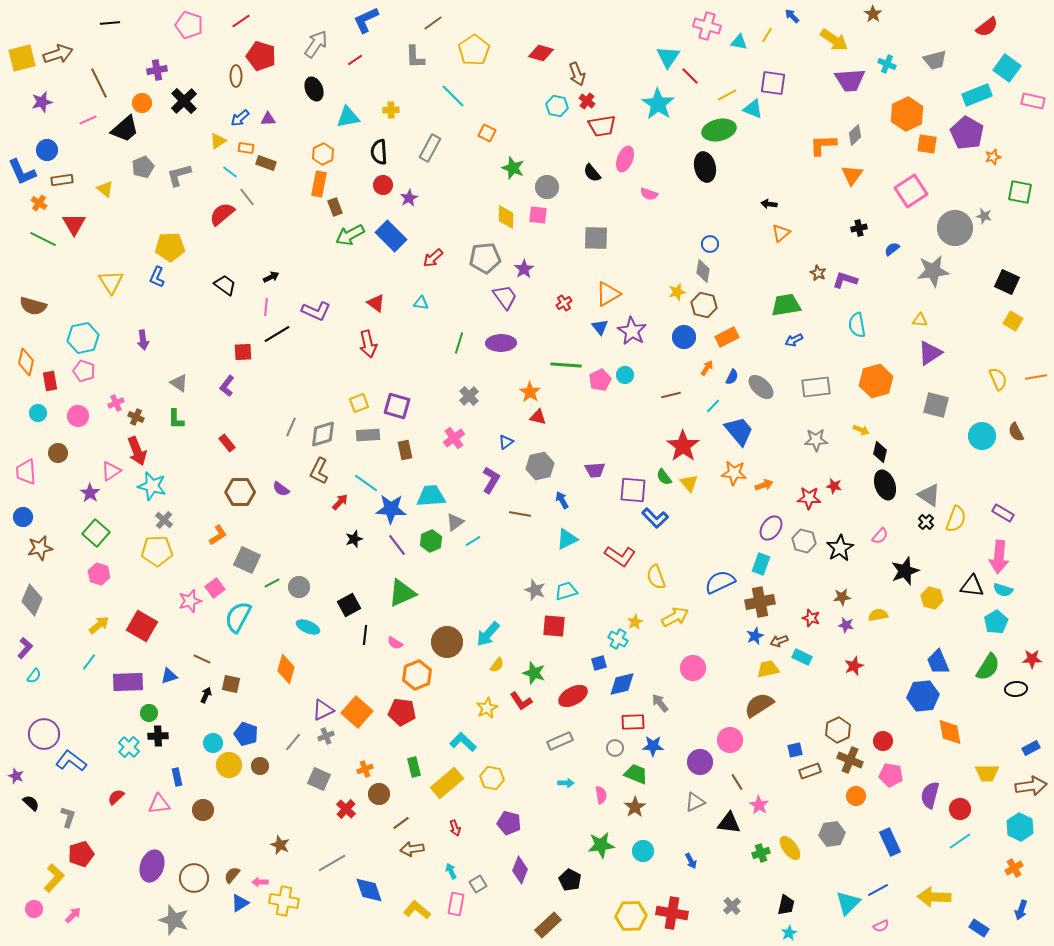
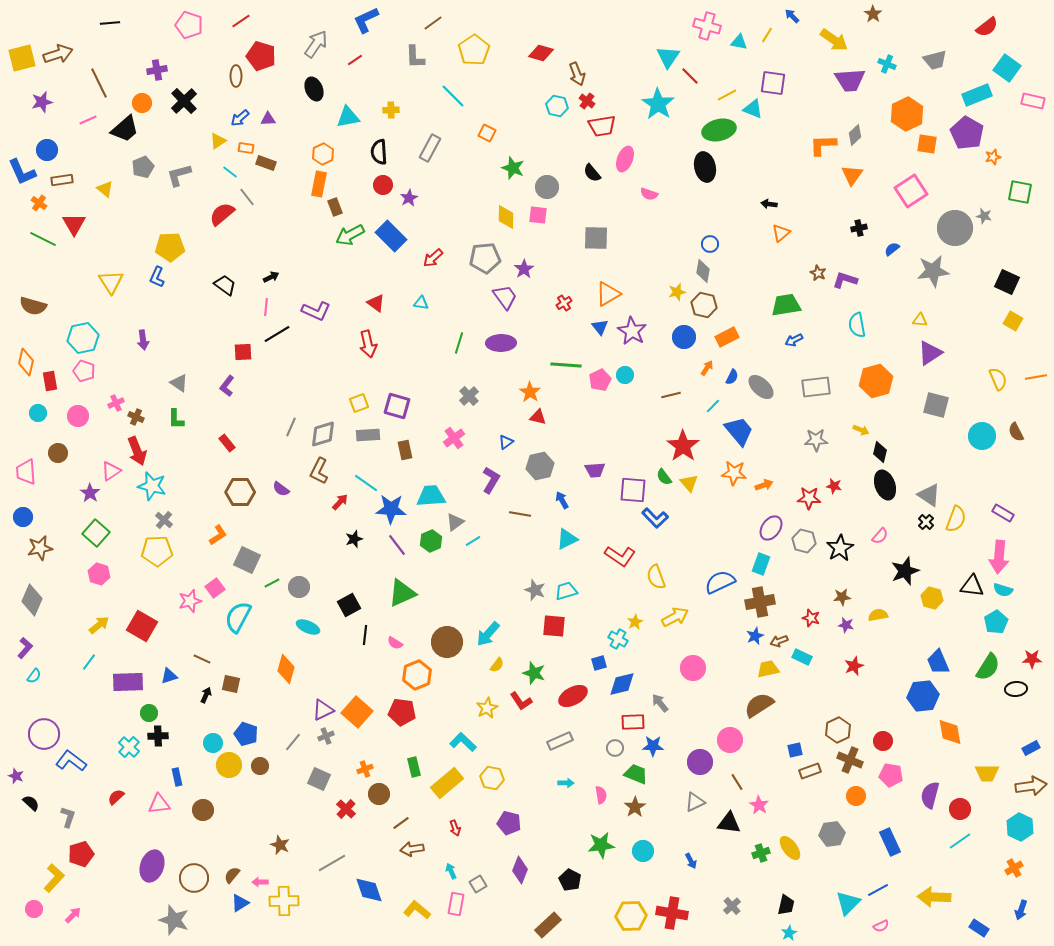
yellow cross at (284, 901): rotated 12 degrees counterclockwise
